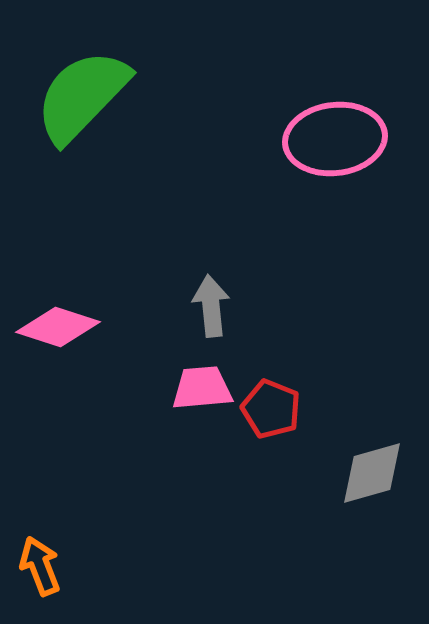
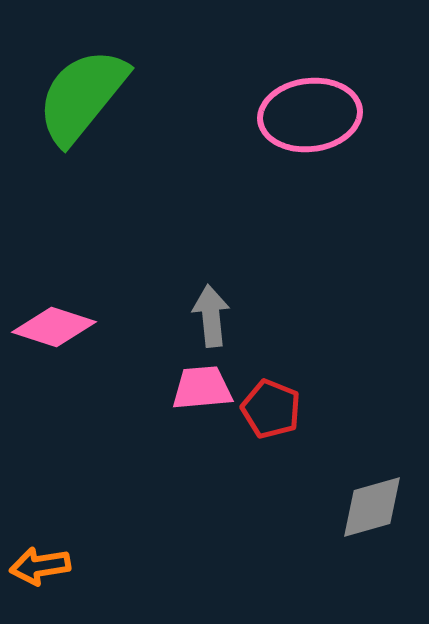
green semicircle: rotated 5 degrees counterclockwise
pink ellipse: moved 25 px left, 24 px up
gray arrow: moved 10 px down
pink diamond: moved 4 px left
gray diamond: moved 34 px down
orange arrow: rotated 78 degrees counterclockwise
